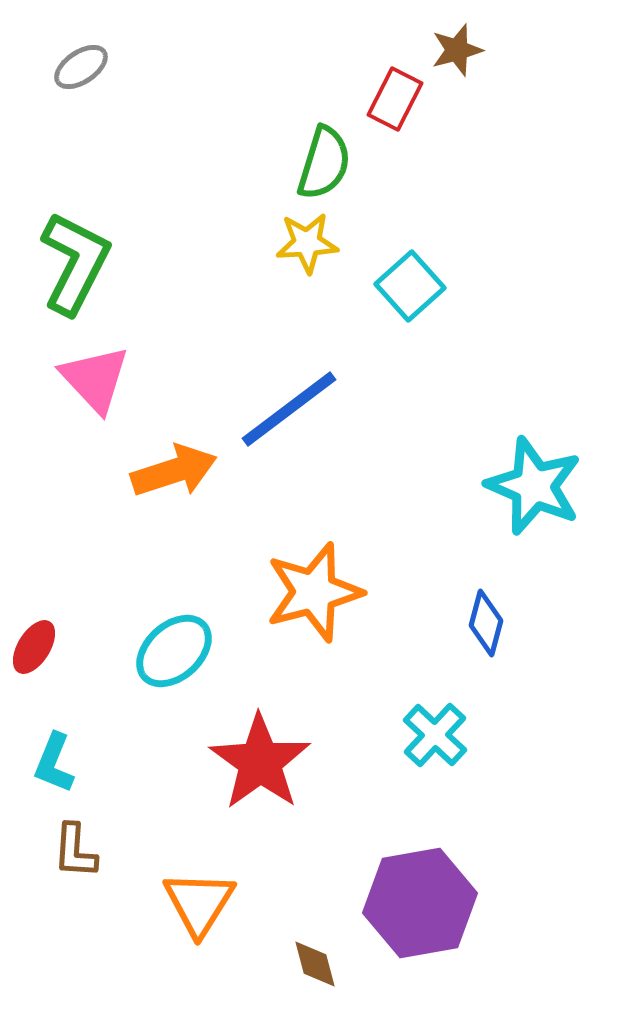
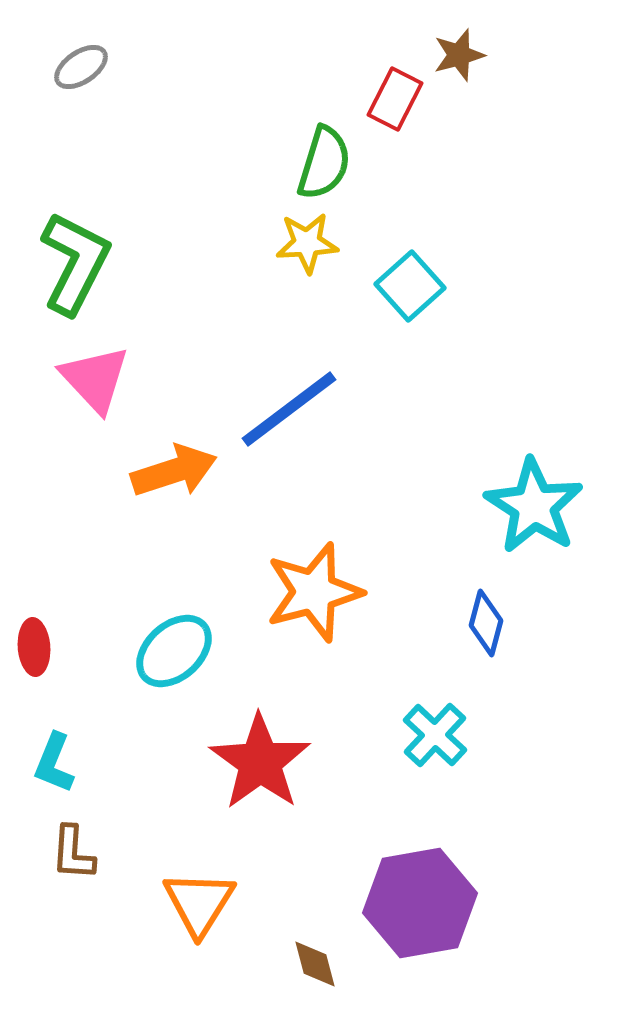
brown star: moved 2 px right, 5 px down
cyan star: moved 20 px down; rotated 10 degrees clockwise
red ellipse: rotated 36 degrees counterclockwise
brown L-shape: moved 2 px left, 2 px down
